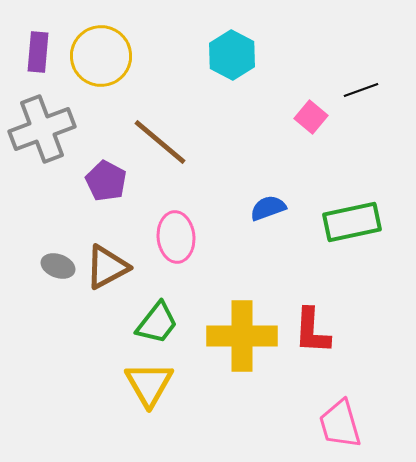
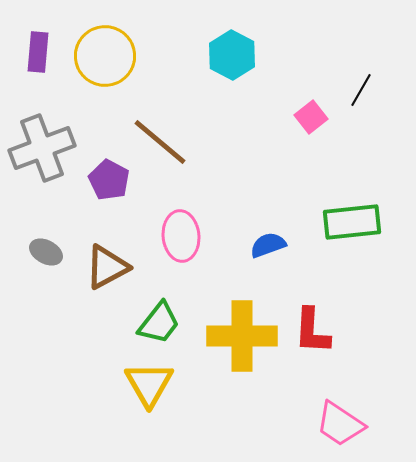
yellow circle: moved 4 px right
black line: rotated 40 degrees counterclockwise
pink square: rotated 12 degrees clockwise
gray cross: moved 19 px down
purple pentagon: moved 3 px right, 1 px up
blue semicircle: moved 37 px down
green rectangle: rotated 6 degrees clockwise
pink ellipse: moved 5 px right, 1 px up
gray ellipse: moved 12 px left, 14 px up; rotated 8 degrees clockwise
green trapezoid: moved 2 px right
pink trapezoid: rotated 40 degrees counterclockwise
